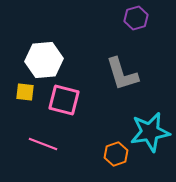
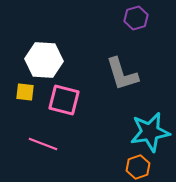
white hexagon: rotated 9 degrees clockwise
orange hexagon: moved 22 px right, 13 px down
